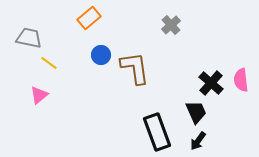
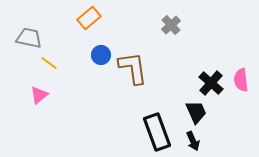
brown L-shape: moved 2 px left
black arrow: moved 5 px left; rotated 60 degrees counterclockwise
